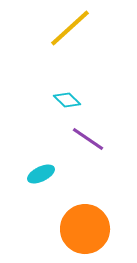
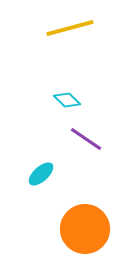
yellow line: rotated 27 degrees clockwise
purple line: moved 2 px left
cyan ellipse: rotated 16 degrees counterclockwise
